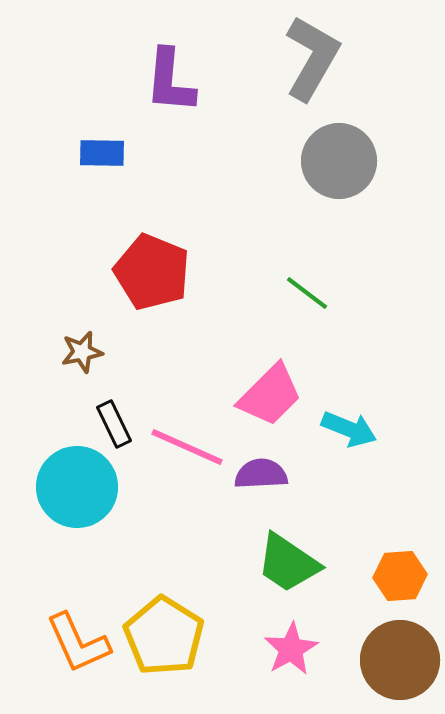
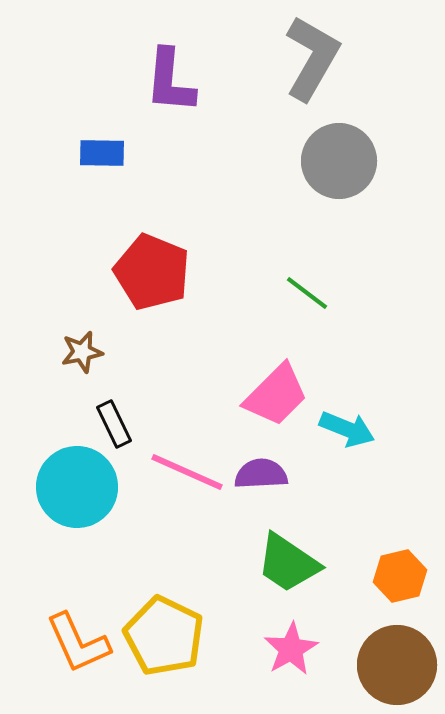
pink trapezoid: moved 6 px right
cyan arrow: moved 2 px left
pink line: moved 25 px down
orange hexagon: rotated 9 degrees counterclockwise
yellow pentagon: rotated 6 degrees counterclockwise
brown circle: moved 3 px left, 5 px down
